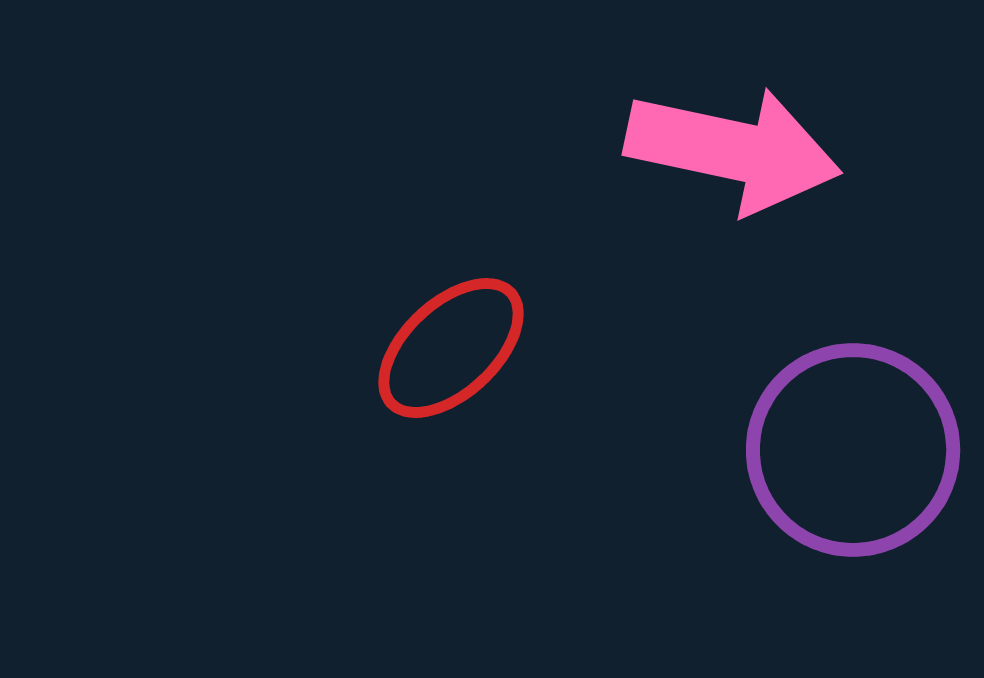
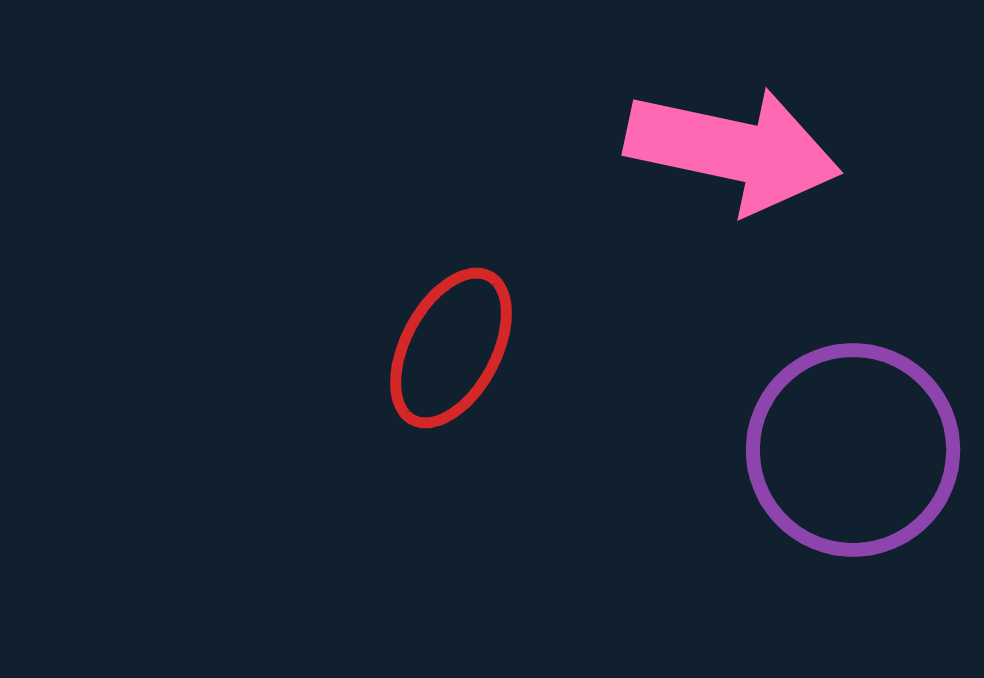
red ellipse: rotated 19 degrees counterclockwise
